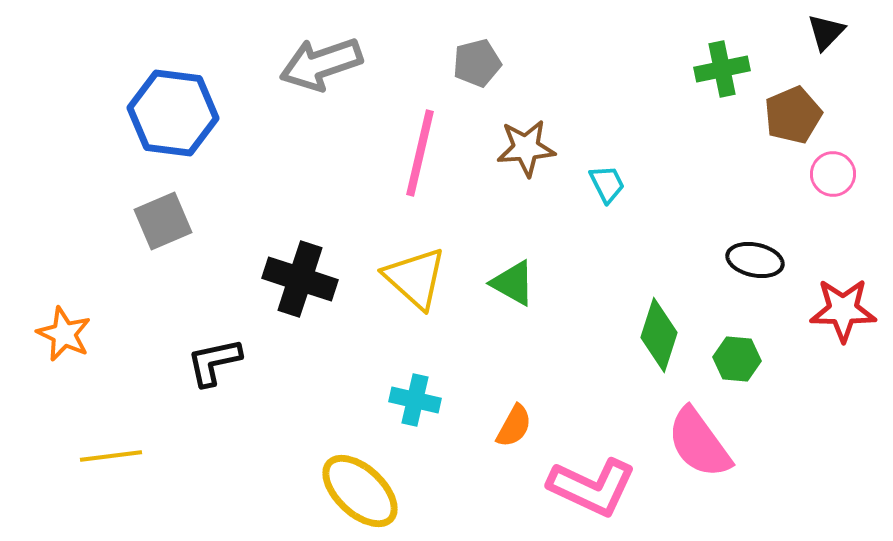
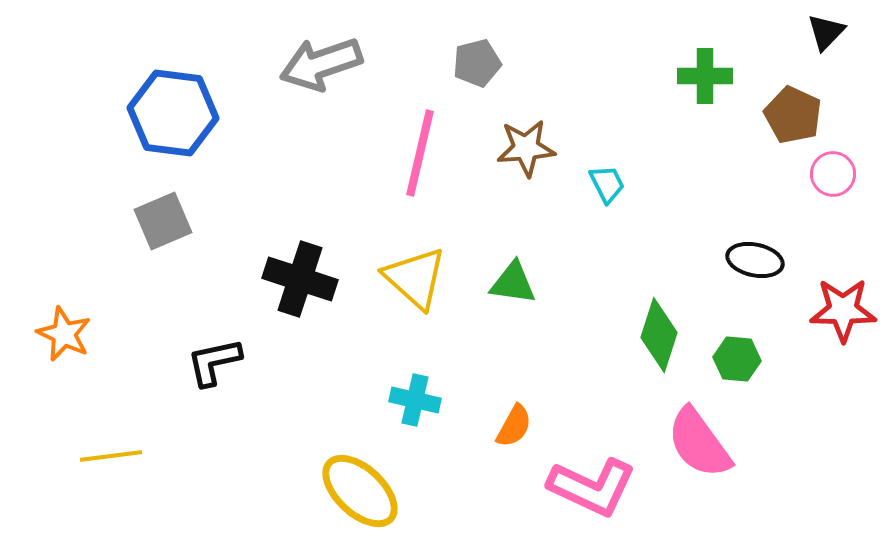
green cross: moved 17 px left, 7 px down; rotated 12 degrees clockwise
brown pentagon: rotated 24 degrees counterclockwise
green triangle: rotated 21 degrees counterclockwise
